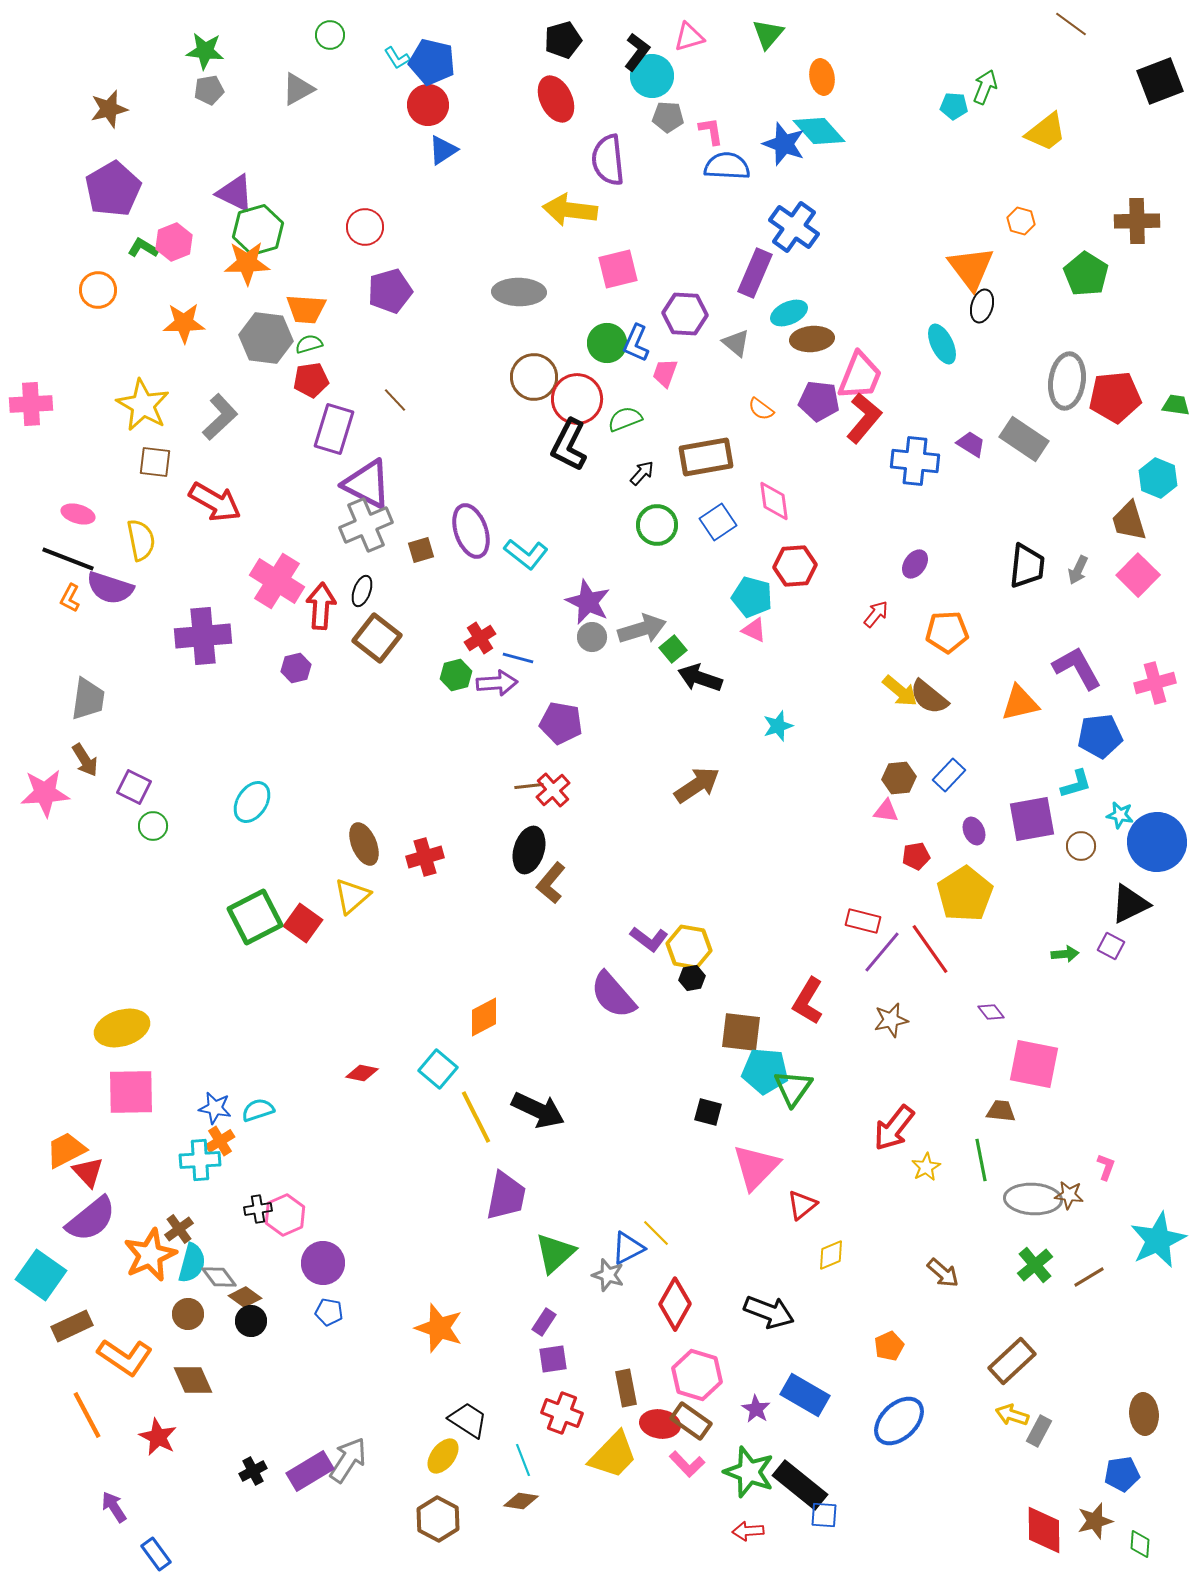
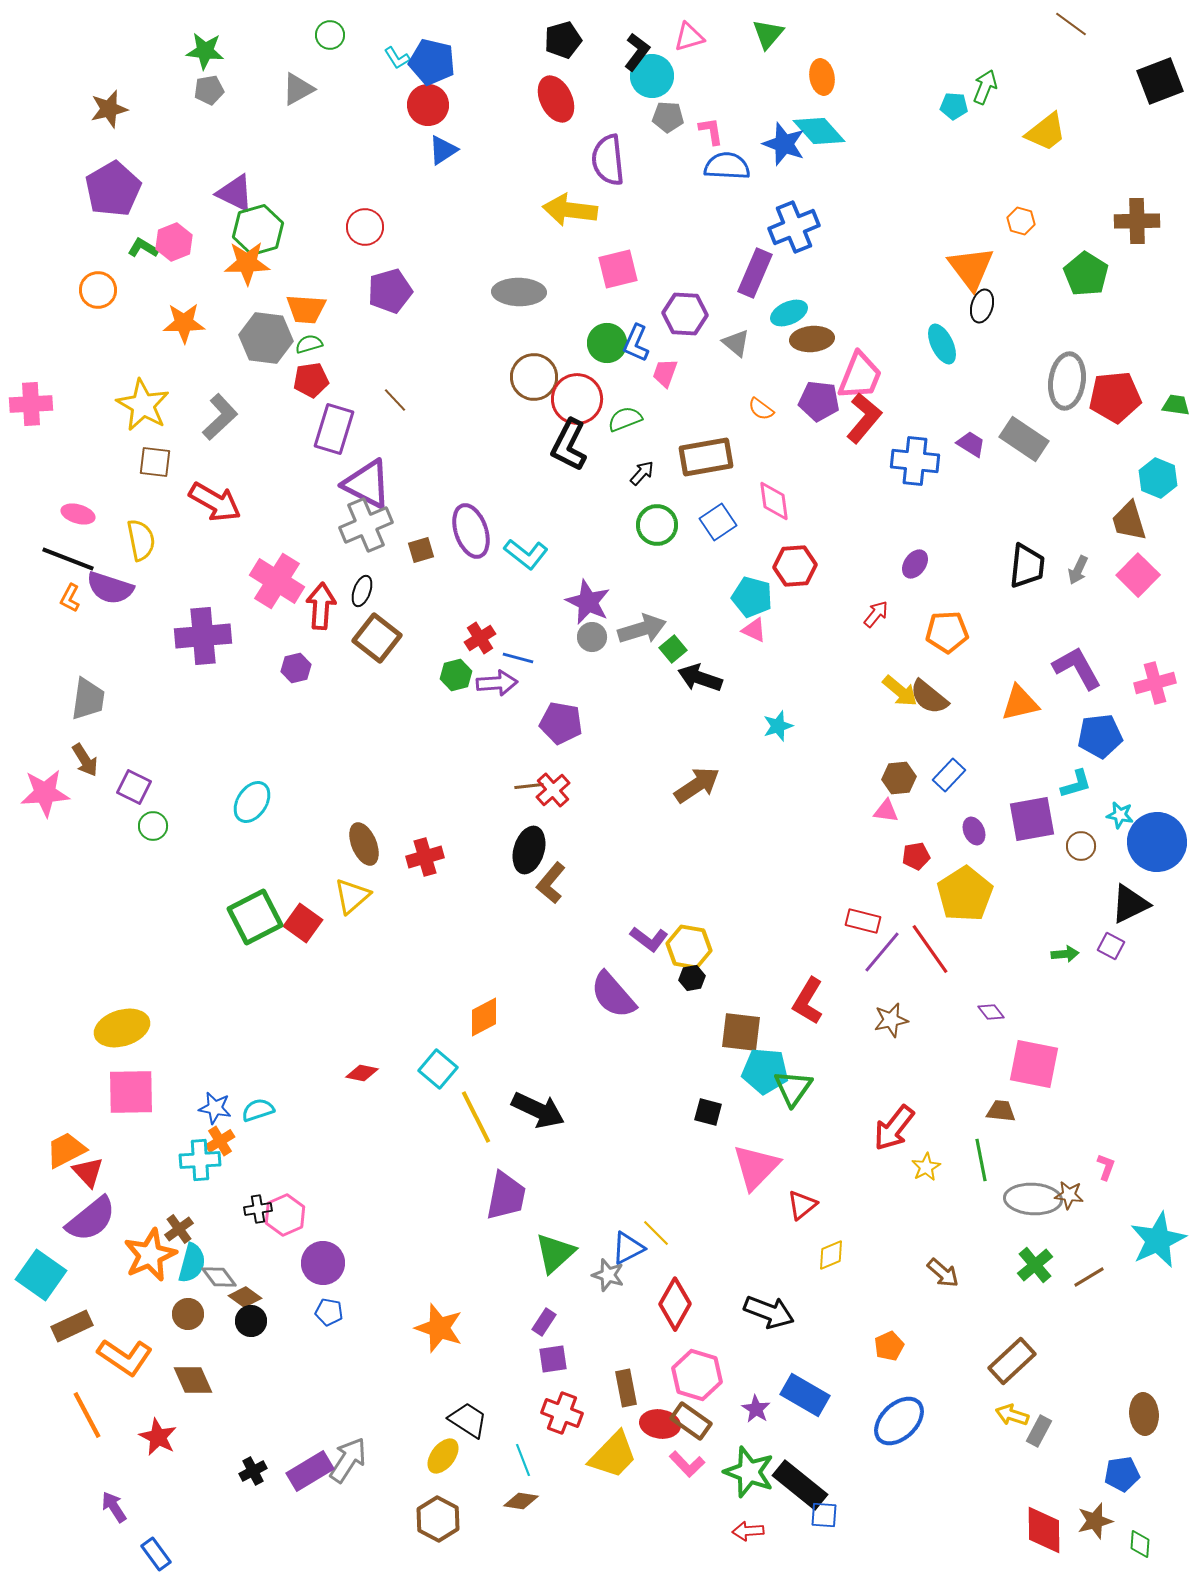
blue cross at (794, 227): rotated 33 degrees clockwise
